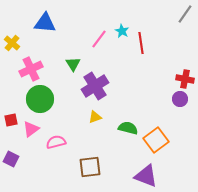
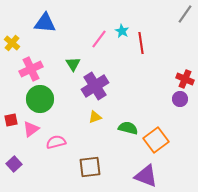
red cross: rotated 12 degrees clockwise
purple square: moved 3 px right, 5 px down; rotated 21 degrees clockwise
